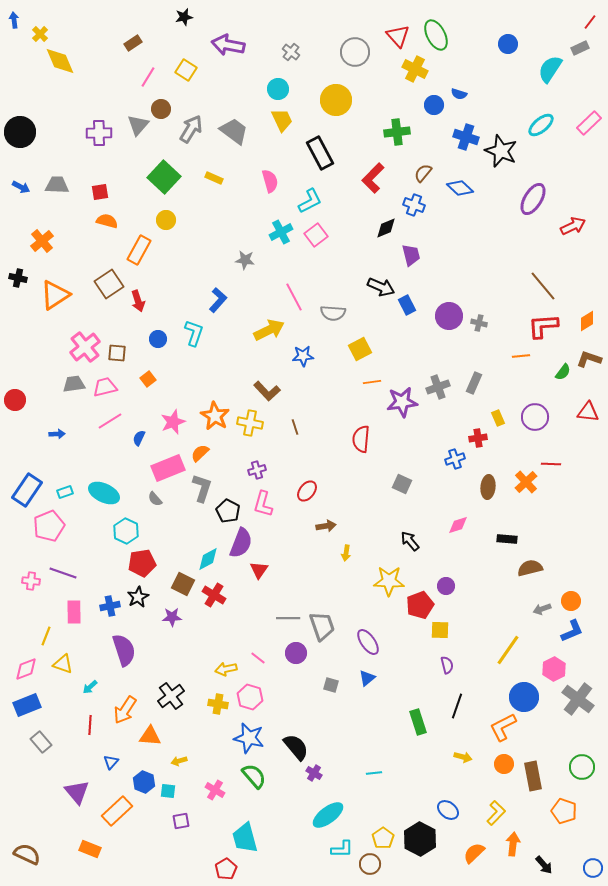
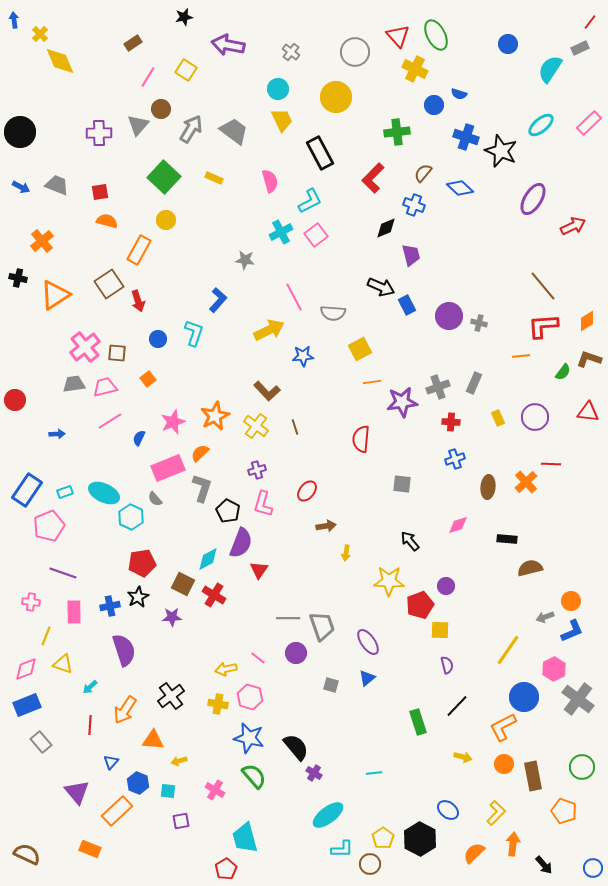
yellow circle at (336, 100): moved 3 px up
gray trapezoid at (57, 185): rotated 20 degrees clockwise
orange star at (215, 416): rotated 16 degrees clockwise
yellow cross at (250, 423): moved 6 px right, 3 px down; rotated 25 degrees clockwise
red cross at (478, 438): moved 27 px left, 16 px up; rotated 12 degrees clockwise
gray square at (402, 484): rotated 18 degrees counterclockwise
cyan hexagon at (126, 531): moved 5 px right, 14 px up
pink cross at (31, 581): moved 21 px down
gray arrow at (542, 609): moved 3 px right, 8 px down
black line at (457, 706): rotated 25 degrees clockwise
orange triangle at (150, 736): moved 3 px right, 4 px down
blue hexagon at (144, 782): moved 6 px left, 1 px down
